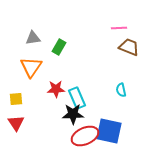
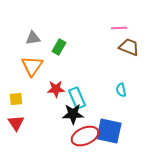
orange triangle: moved 1 px right, 1 px up
